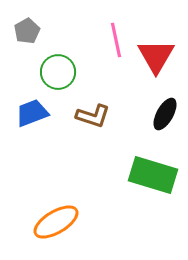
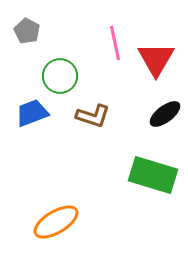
gray pentagon: rotated 15 degrees counterclockwise
pink line: moved 1 px left, 3 px down
red triangle: moved 3 px down
green circle: moved 2 px right, 4 px down
black ellipse: rotated 24 degrees clockwise
